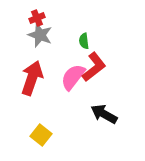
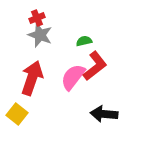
green semicircle: rotated 84 degrees clockwise
red L-shape: moved 1 px right, 1 px up
black arrow: rotated 24 degrees counterclockwise
yellow square: moved 24 px left, 21 px up
